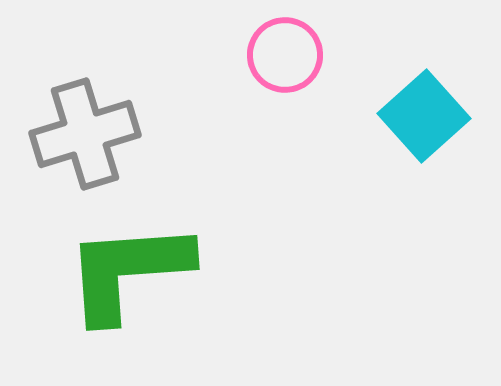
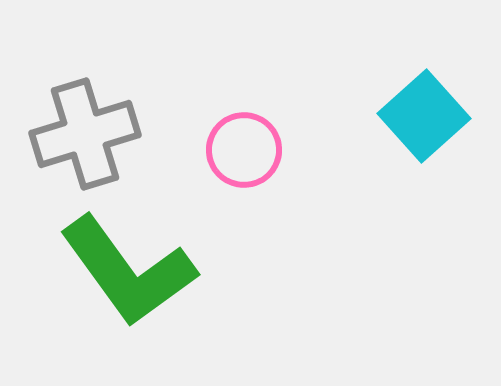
pink circle: moved 41 px left, 95 px down
green L-shape: rotated 122 degrees counterclockwise
